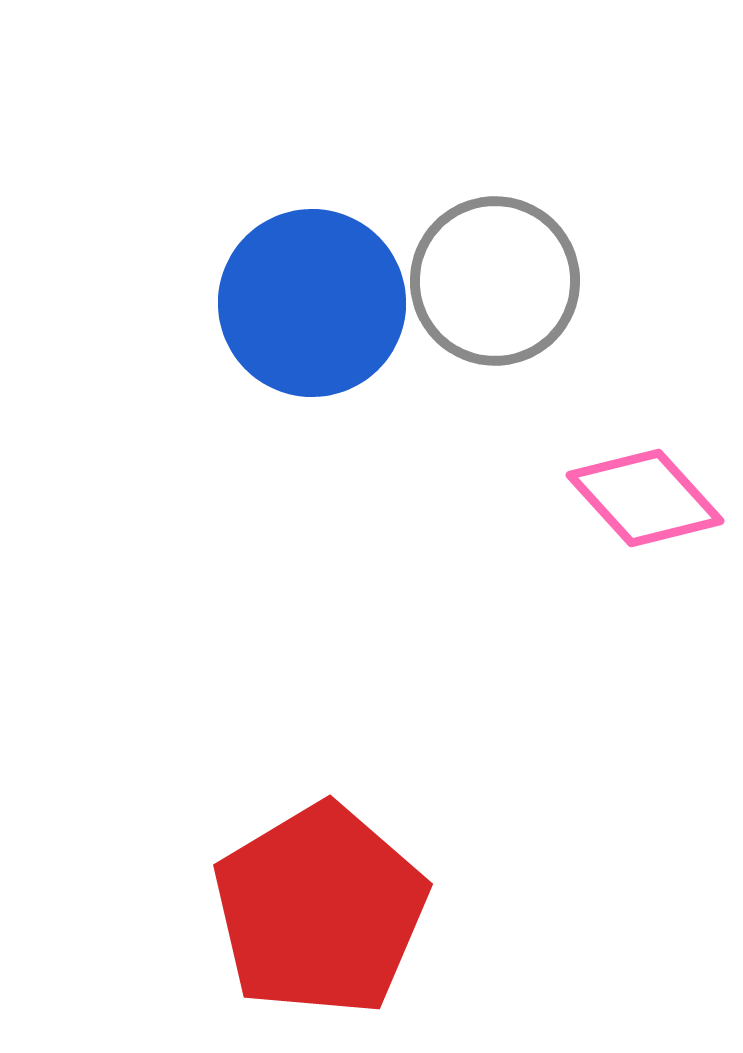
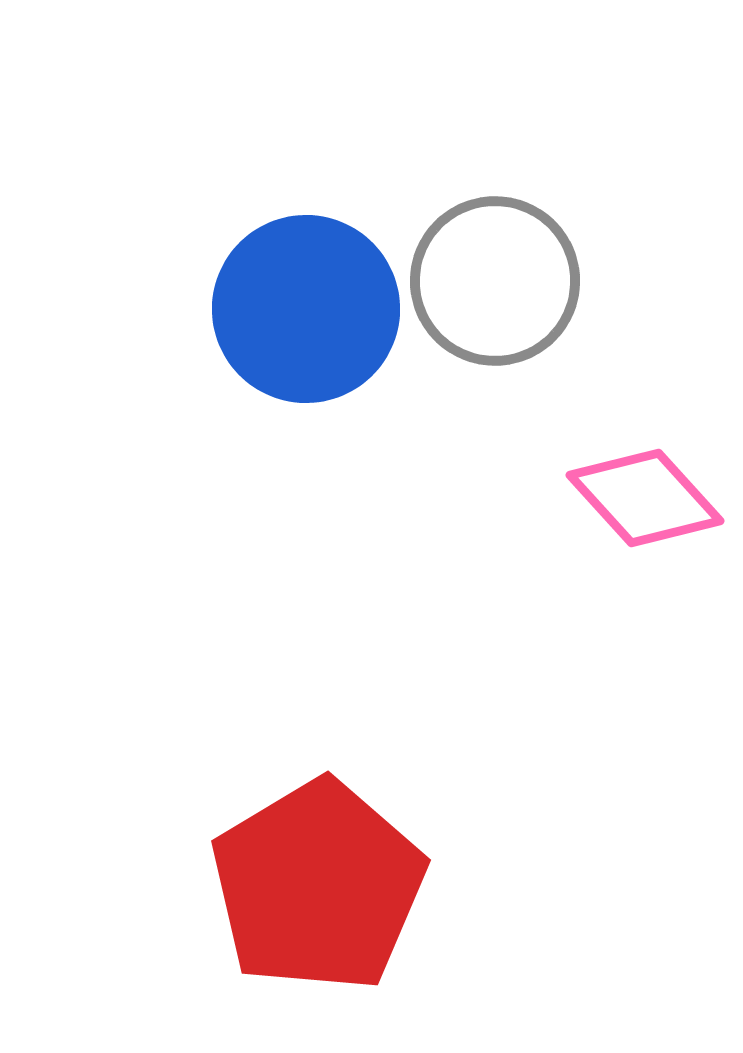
blue circle: moved 6 px left, 6 px down
red pentagon: moved 2 px left, 24 px up
